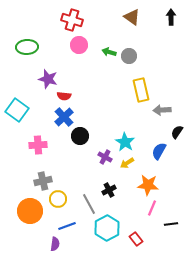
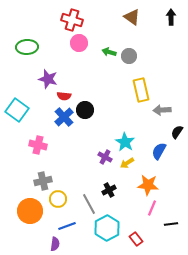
pink circle: moved 2 px up
black circle: moved 5 px right, 26 px up
pink cross: rotated 18 degrees clockwise
